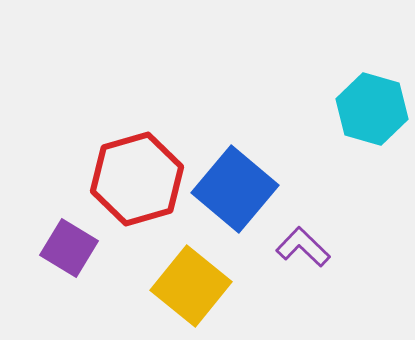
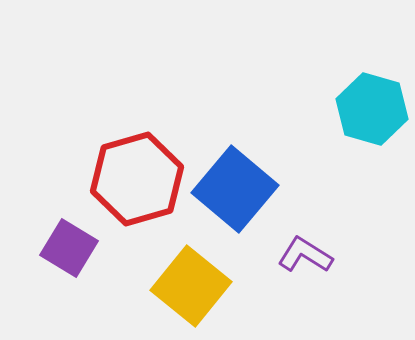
purple L-shape: moved 2 px right, 8 px down; rotated 12 degrees counterclockwise
